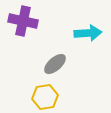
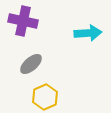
gray ellipse: moved 24 px left
yellow hexagon: rotated 15 degrees counterclockwise
